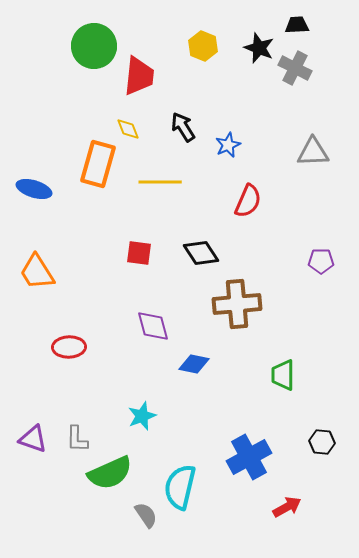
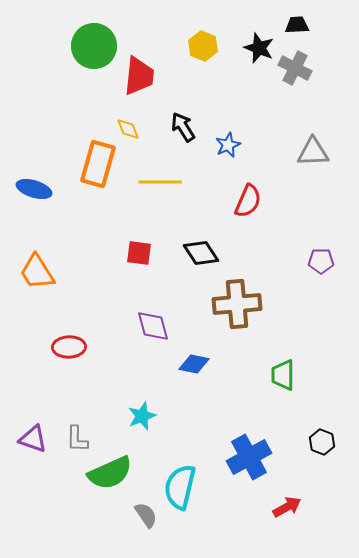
black hexagon: rotated 15 degrees clockwise
